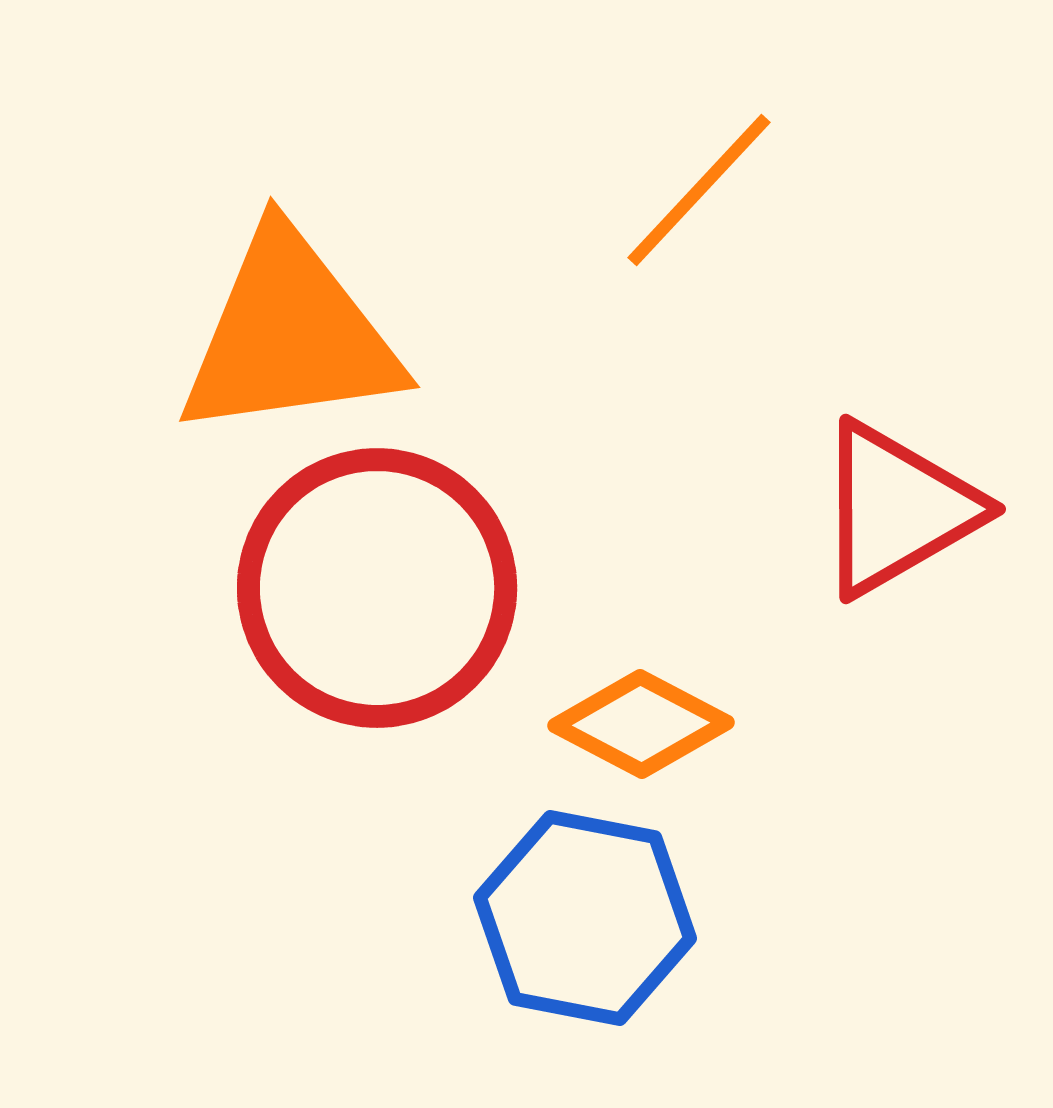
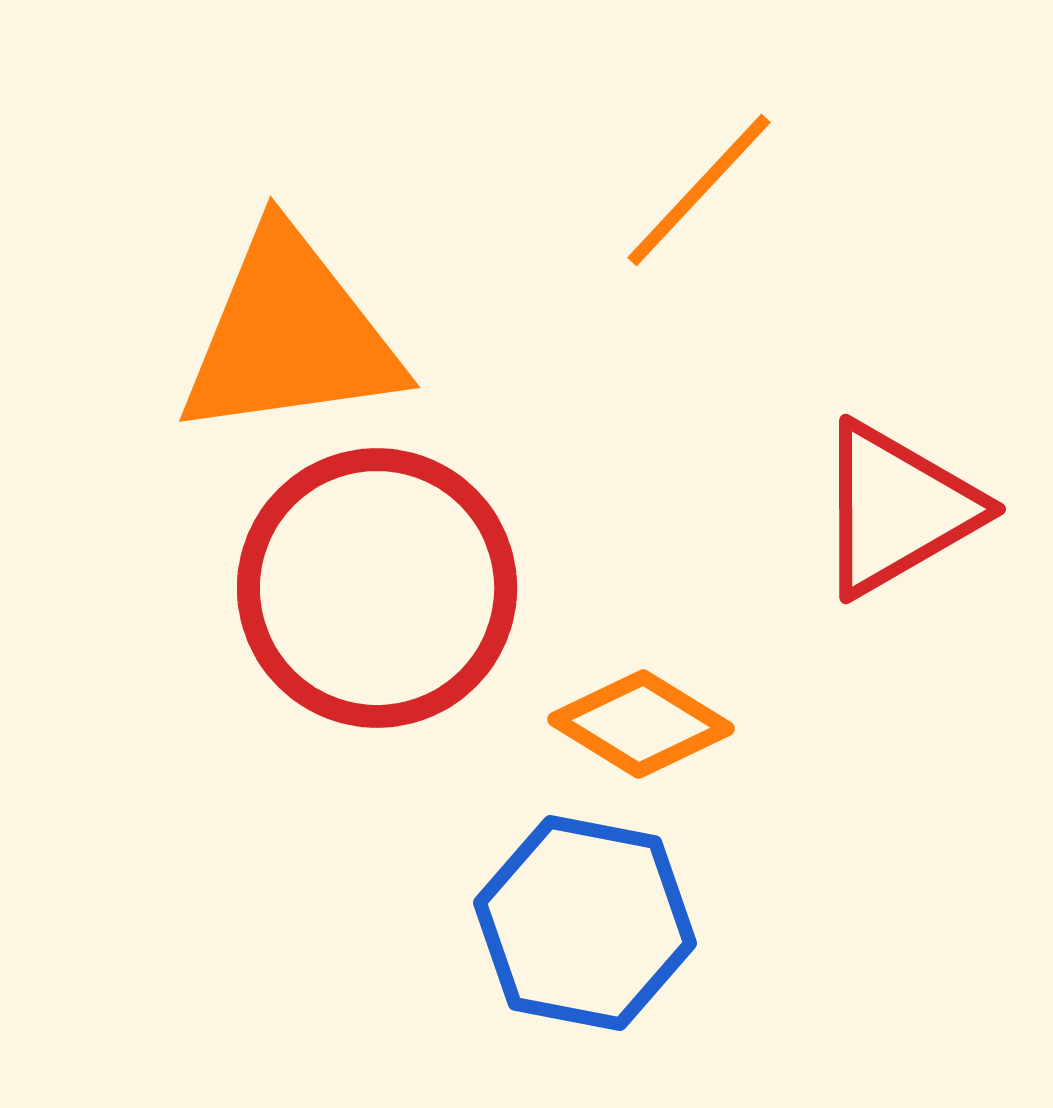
orange diamond: rotated 4 degrees clockwise
blue hexagon: moved 5 px down
